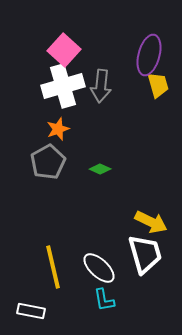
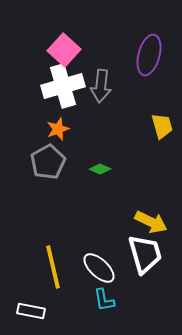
yellow trapezoid: moved 4 px right, 41 px down
